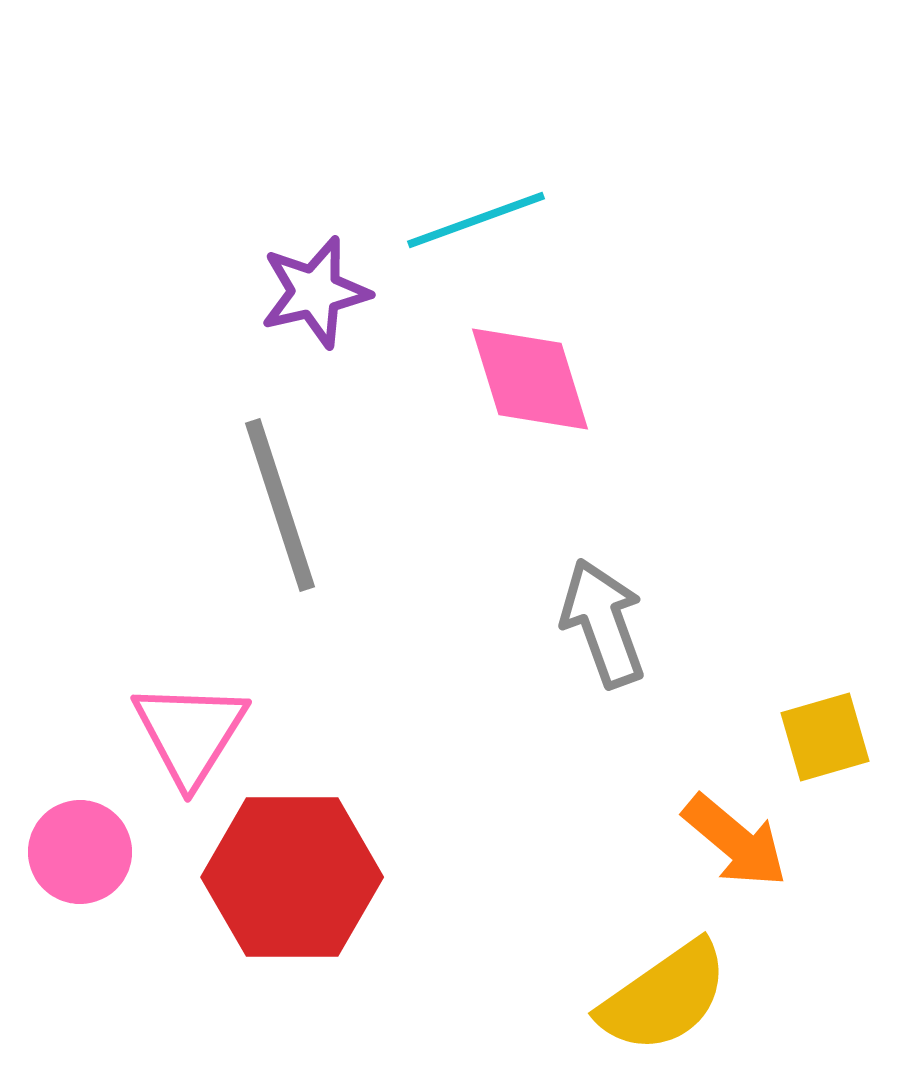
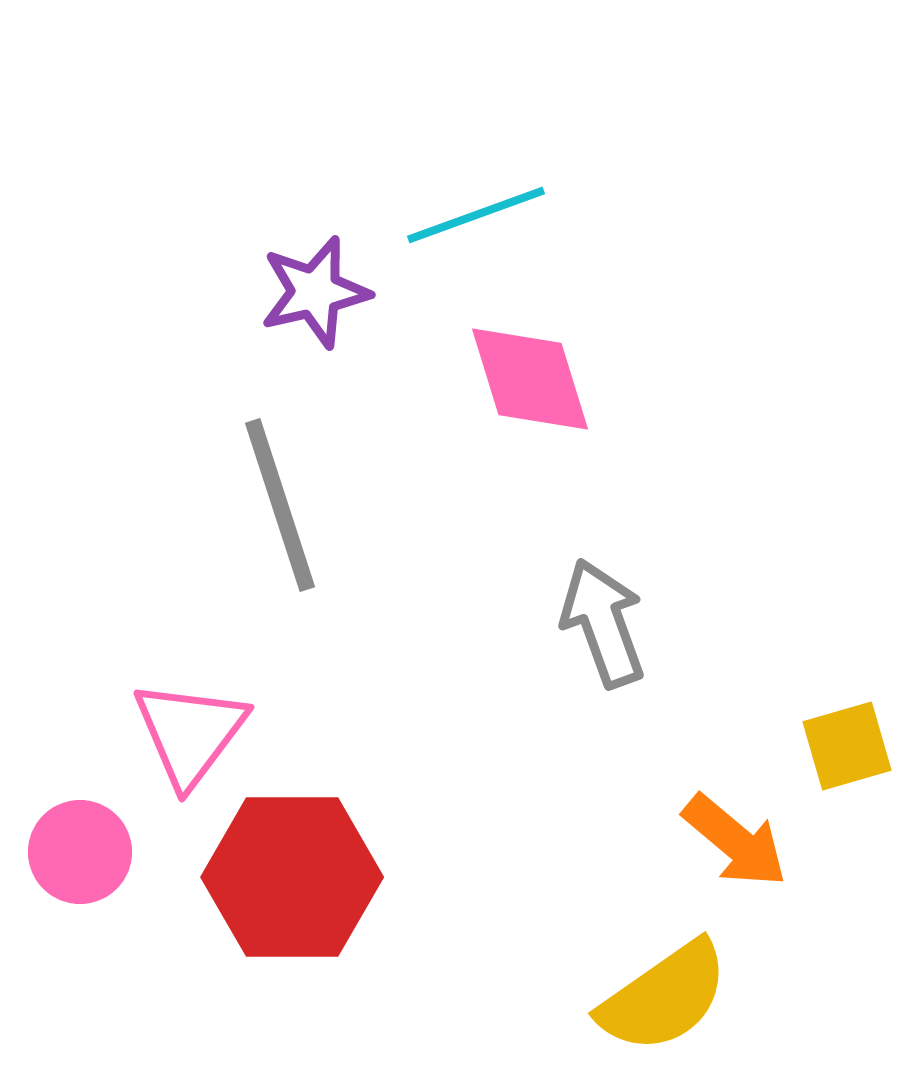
cyan line: moved 5 px up
pink triangle: rotated 5 degrees clockwise
yellow square: moved 22 px right, 9 px down
